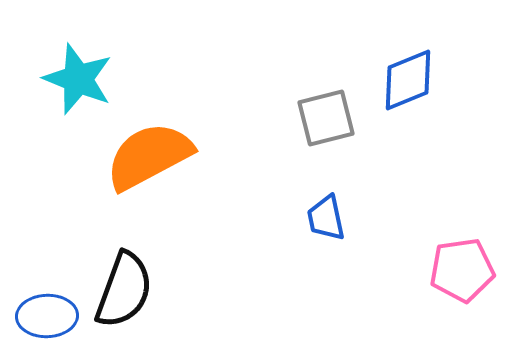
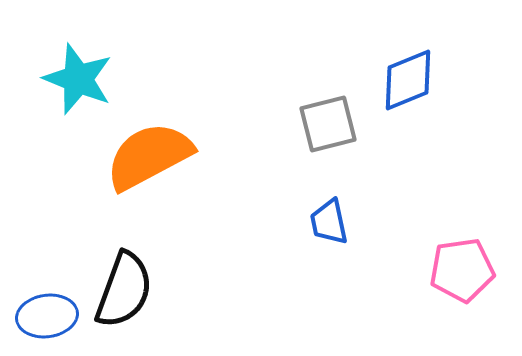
gray square: moved 2 px right, 6 px down
blue trapezoid: moved 3 px right, 4 px down
blue ellipse: rotated 6 degrees counterclockwise
